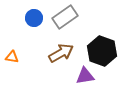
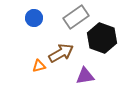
gray rectangle: moved 11 px right
black hexagon: moved 13 px up
orange triangle: moved 27 px right, 9 px down; rotated 24 degrees counterclockwise
